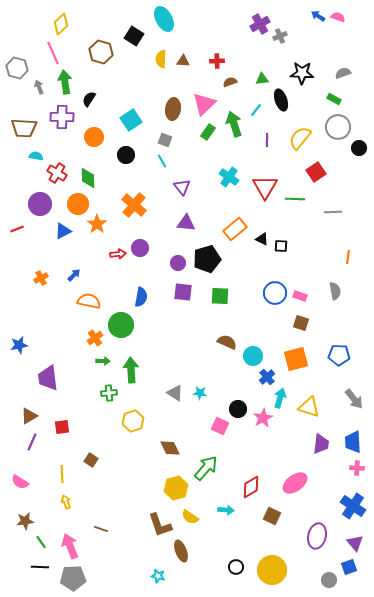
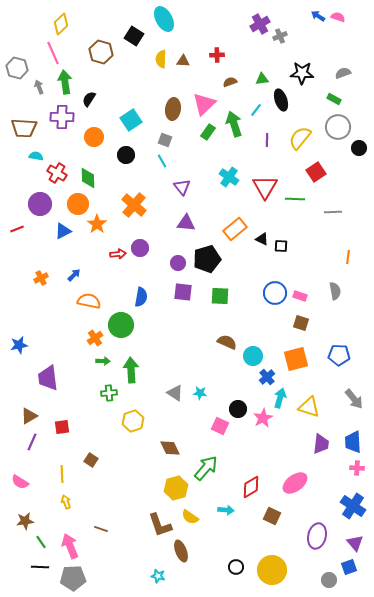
red cross at (217, 61): moved 6 px up
